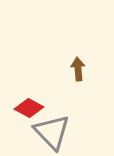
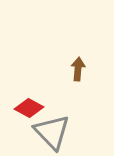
brown arrow: rotated 10 degrees clockwise
